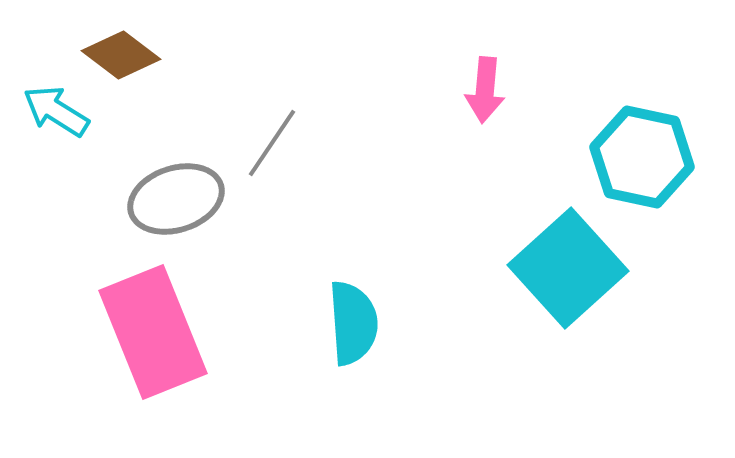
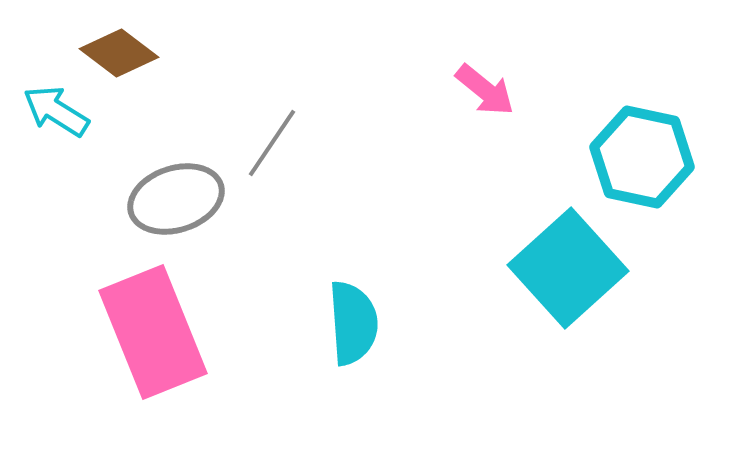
brown diamond: moved 2 px left, 2 px up
pink arrow: rotated 56 degrees counterclockwise
